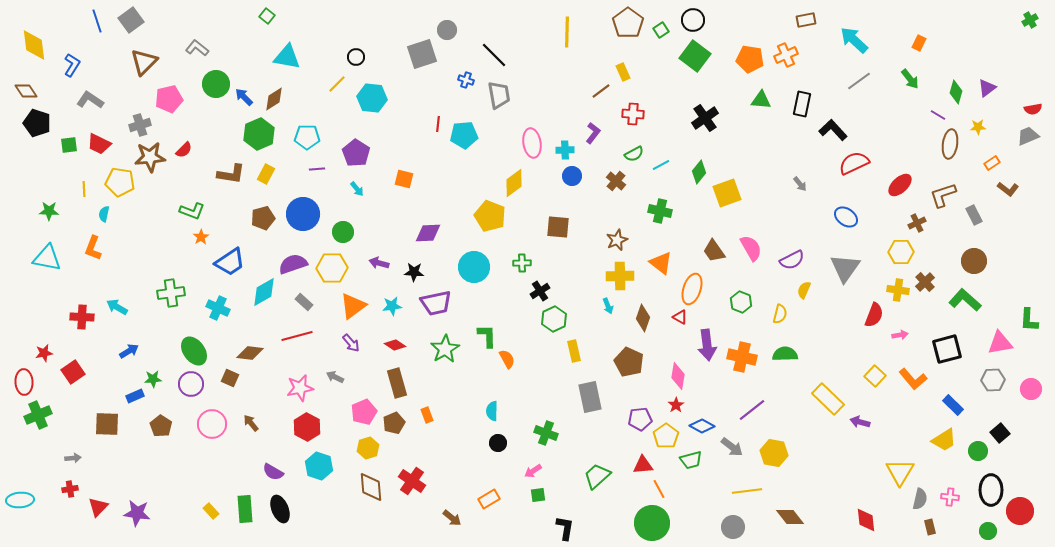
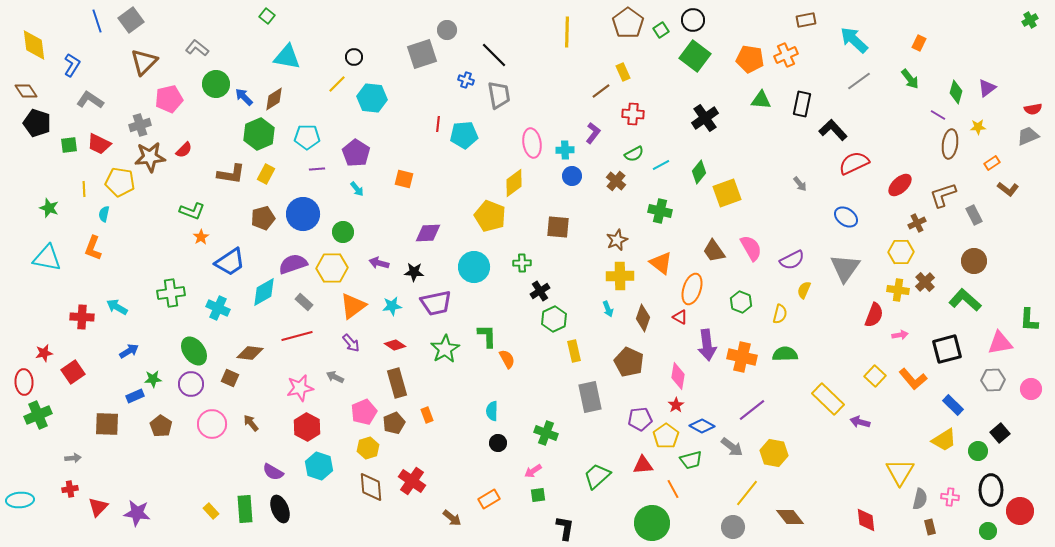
black circle at (356, 57): moved 2 px left
green star at (49, 211): moved 3 px up; rotated 18 degrees clockwise
cyan arrow at (608, 306): moved 3 px down
orange line at (659, 489): moved 14 px right
yellow line at (747, 491): moved 2 px down; rotated 44 degrees counterclockwise
